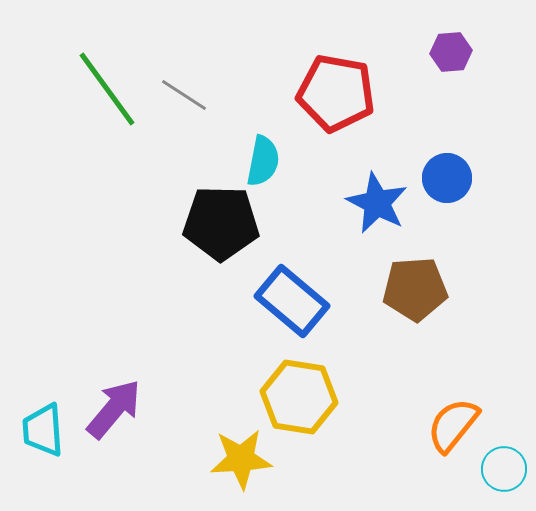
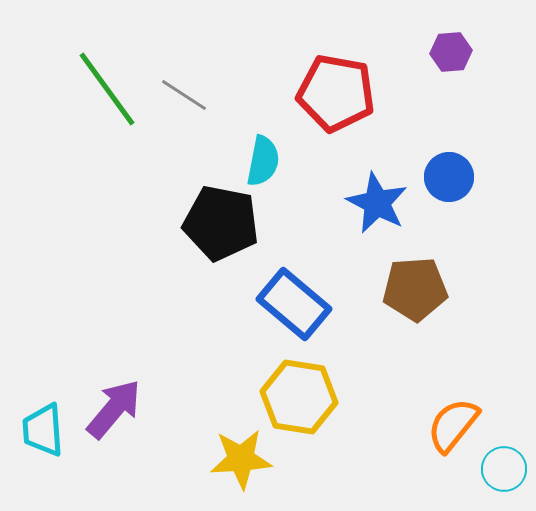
blue circle: moved 2 px right, 1 px up
black pentagon: rotated 10 degrees clockwise
blue rectangle: moved 2 px right, 3 px down
